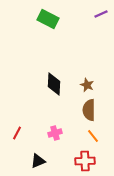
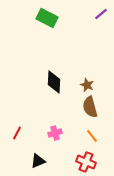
purple line: rotated 16 degrees counterclockwise
green rectangle: moved 1 px left, 1 px up
black diamond: moved 2 px up
brown semicircle: moved 1 px right, 3 px up; rotated 15 degrees counterclockwise
orange line: moved 1 px left
red cross: moved 1 px right, 1 px down; rotated 24 degrees clockwise
